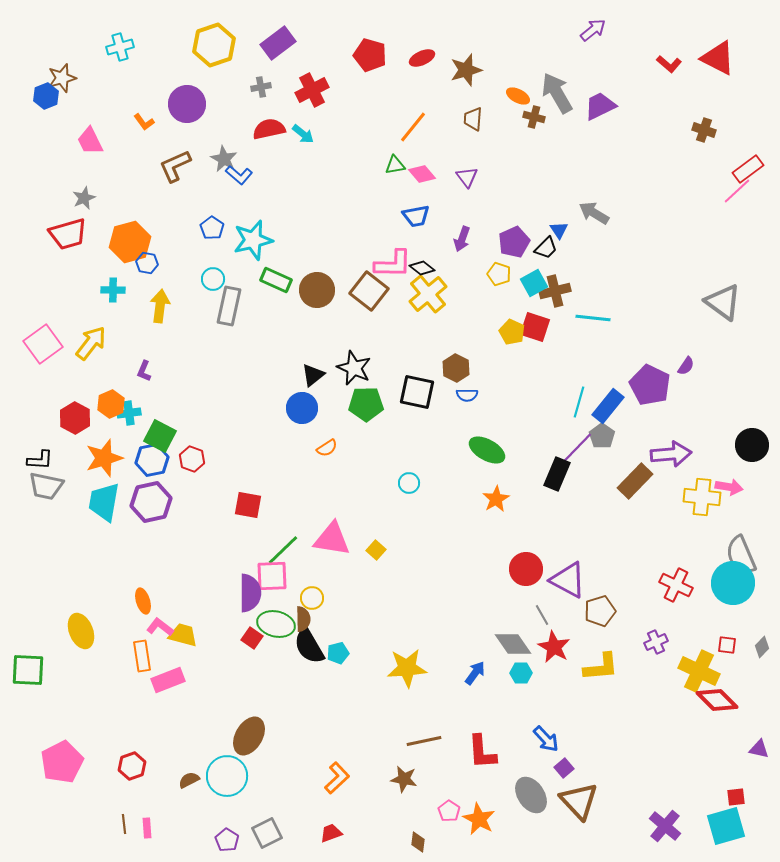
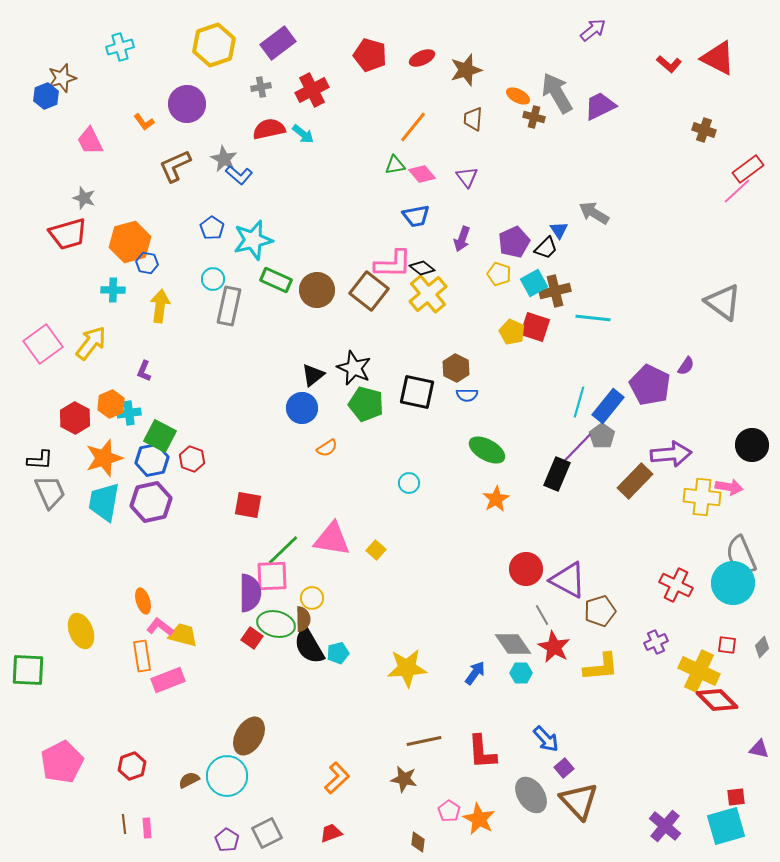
gray star at (84, 198): rotated 30 degrees counterclockwise
green pentagon at (366, 404): rotated 16 degrees clockwise
gray trapezoid at (46, 486): moved 4 px right, 6 px down; rotated 126 degrees counterclockwise
